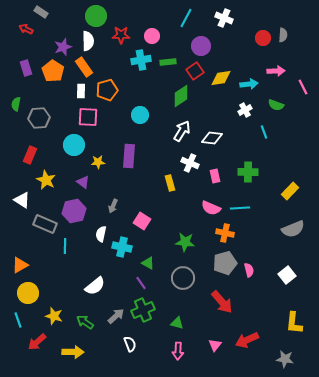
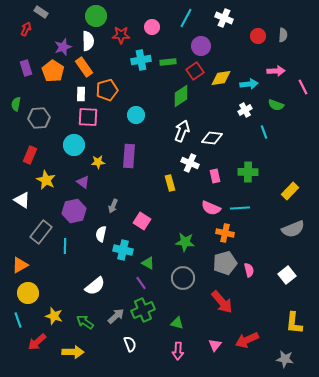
red arrow at (26, 29): rotated 88 degrees clockwise
pink circle at (152, 36): moved 9 px up
red circle at (263, 38): moved 5 px left, 2 px up
white rectangle at (81, 91): moved 3 px down
cyan circle at (140, 115): moved 4 px left
white arrow at (182, 131): rotated 10 degrees counterclockwise
gray rectangle at (45, 224): moved 4 px left, 8 px down; rotated 75 degrees counterclockwise
cyan cross at (122, 247): moved 1 px right, 3 px down
